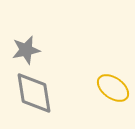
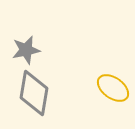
gray diamond: rotated 18 degrees clockwise
